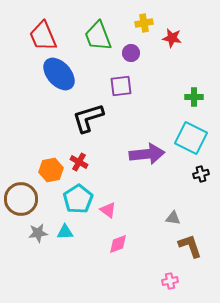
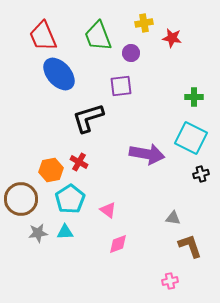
purple arrow: rotated 16 degrees clockwise
cyan pentagon: moved 8 px left
